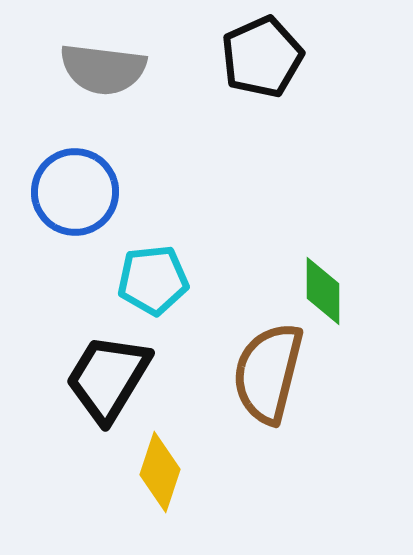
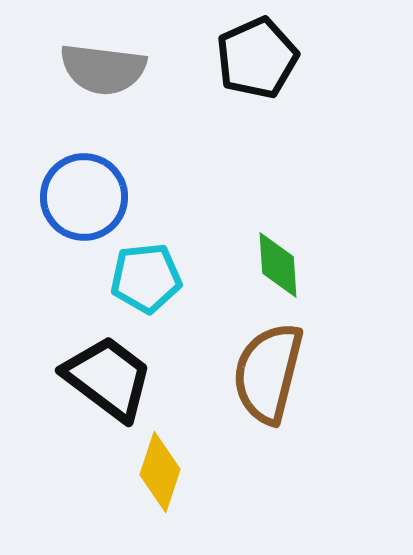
black pentagon: moved 5 px left, 1 px down
blue circle: moved 9 px right, 5 px down
cyan pentagon: moved 7 px left, 2 px up
green diamond: moved 45 px left, 26 px up; rotated 4 degrees counterclockwise
black trapezoid: rotated 96 degrees clockwise
